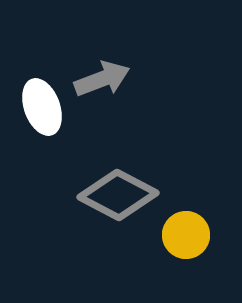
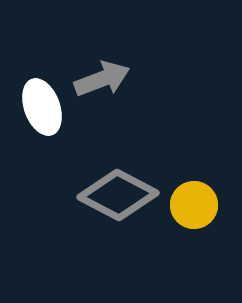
yellow circle: moved 8 px right, 30 px up
